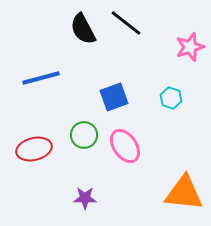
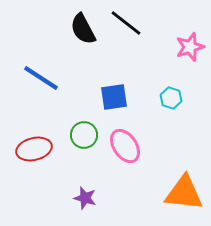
blue line: rotated 48 degrees clockwise
blue square: rotated 12 degrees clockwise
purple star: rotated 15 degrees clockwise
